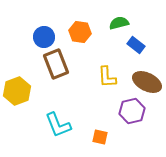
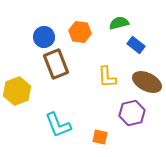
purple hexagon: moved 2 px down
